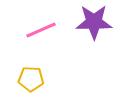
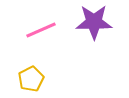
yellow pentagon: rotated 30 degrees counterclockwise
